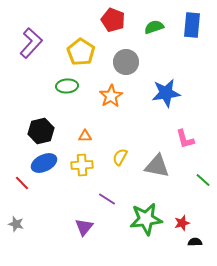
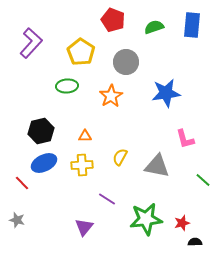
gray star: moved 1 px right, 4 px up
